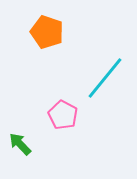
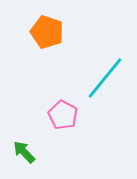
green arrow: moved 4 px right, 8 px down
